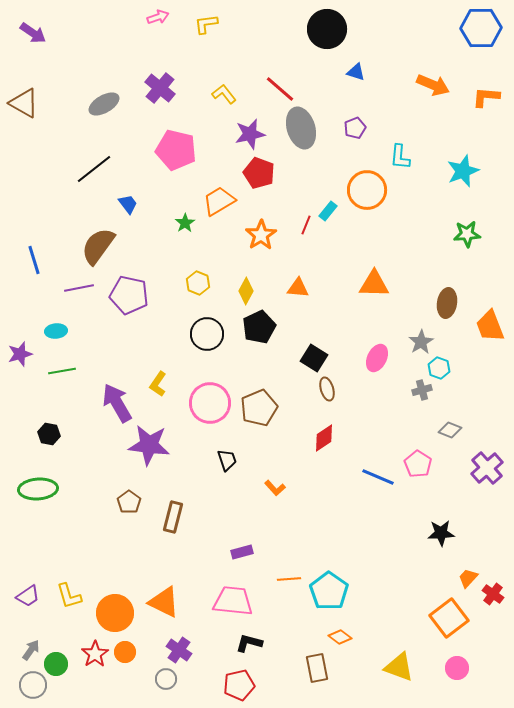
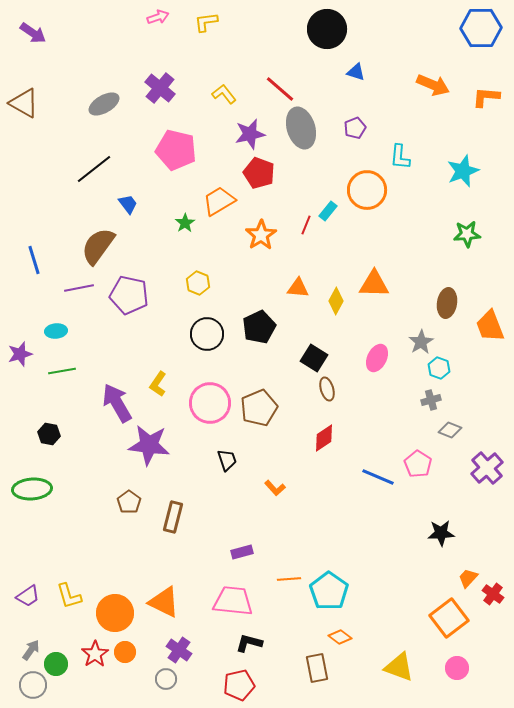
yellow L-shape at (206, 24): moved 2 px up
yellow diamond at (246, 291): moved 90 px right, 10 px down
gray cross at (422, 390): moved 9 px right, 10 px down
green ellipse at (38, 489): moved 6 px left
